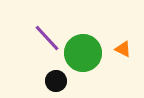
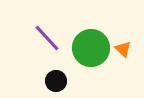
orange triangle: rotated 18 degrees clockwise
green circle: moved 8 px right, 5 px up
